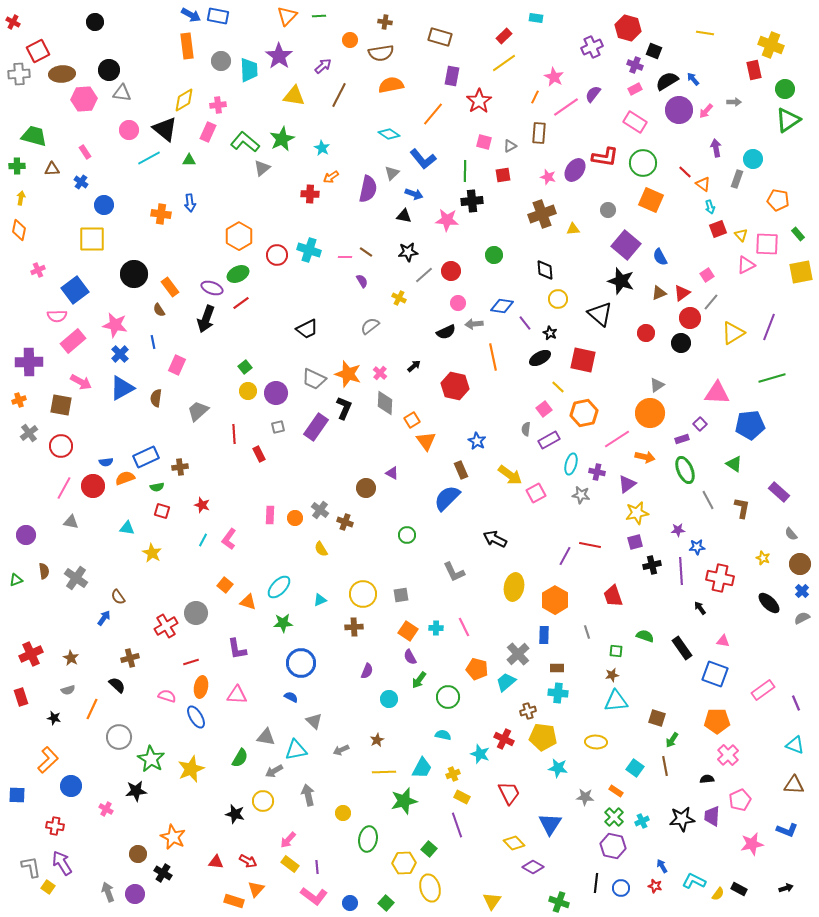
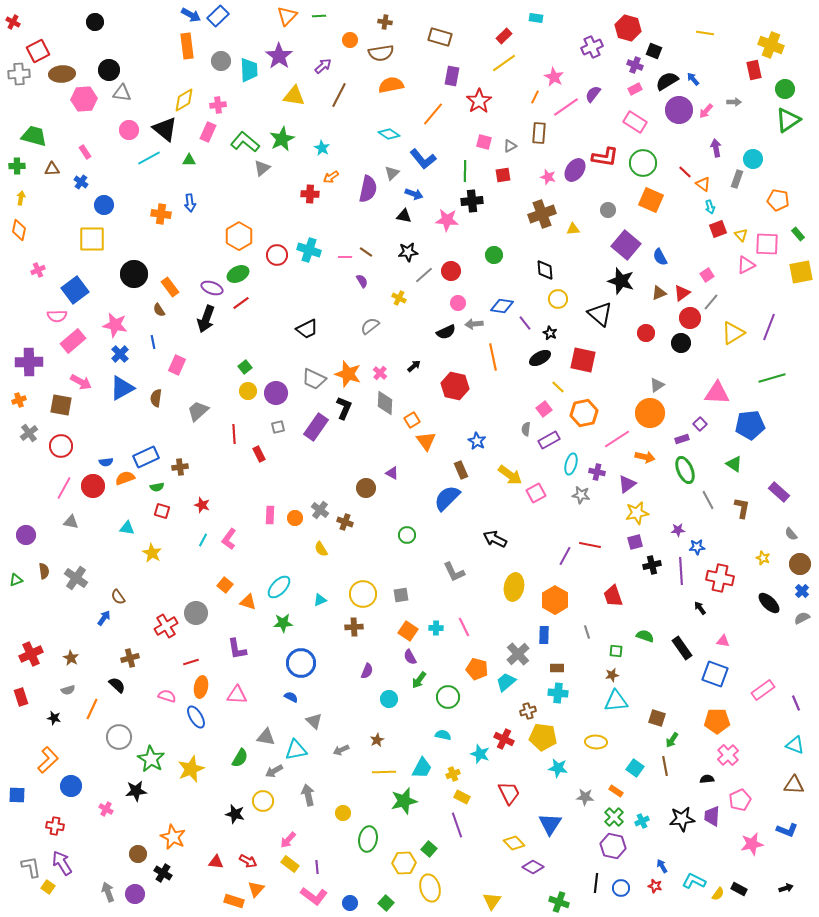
blue rectangle at (218, 16): rotated 55 degrees counterclockwise
